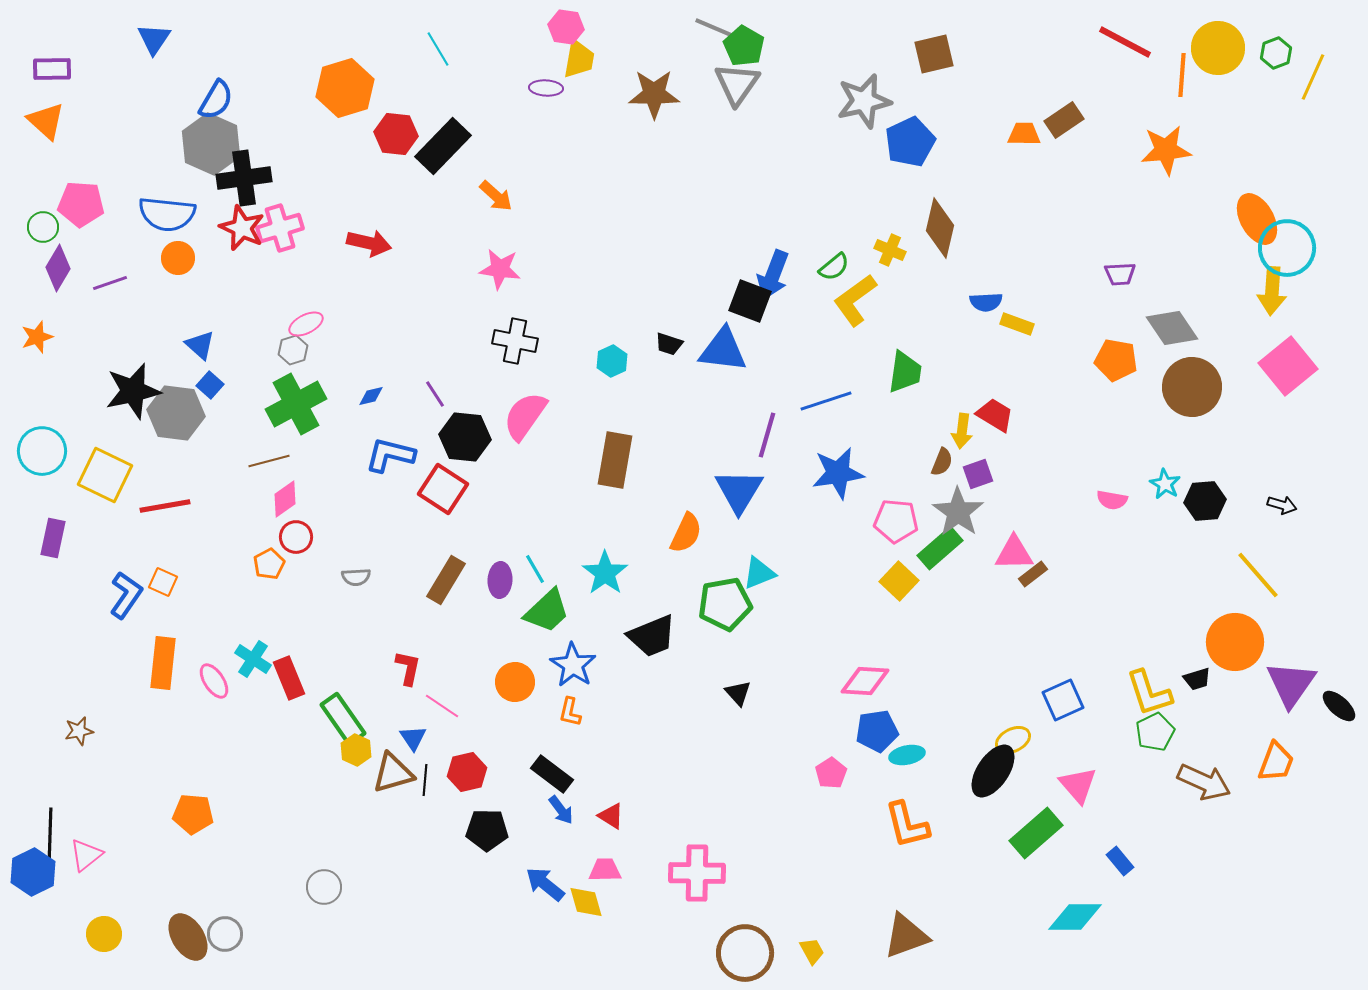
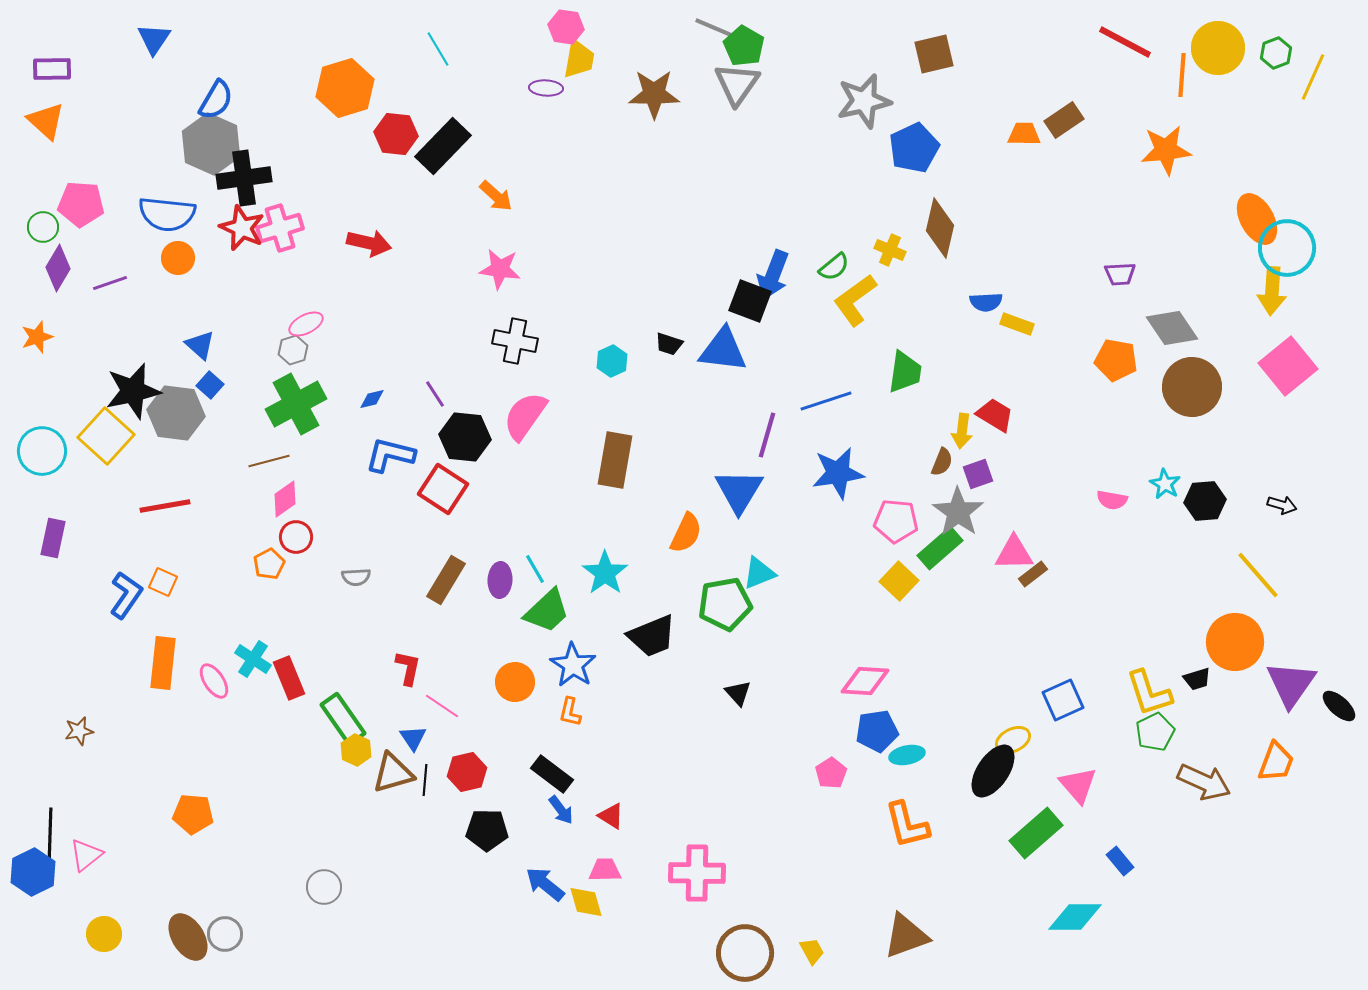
blue pentagon at (910, 142): moved 4 px right, 6 px down
blue diamond at (371, 396): moved 1 px right, 3 px down
yellow square at (105, 475): moved 1 px right, 39 px up; rotated 16 degrees clockwise
